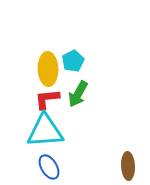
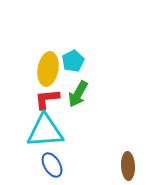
yellow ellipse: rotated 12 degrees clockwise
blue ellipse: moved 3 px right, 2 px up
